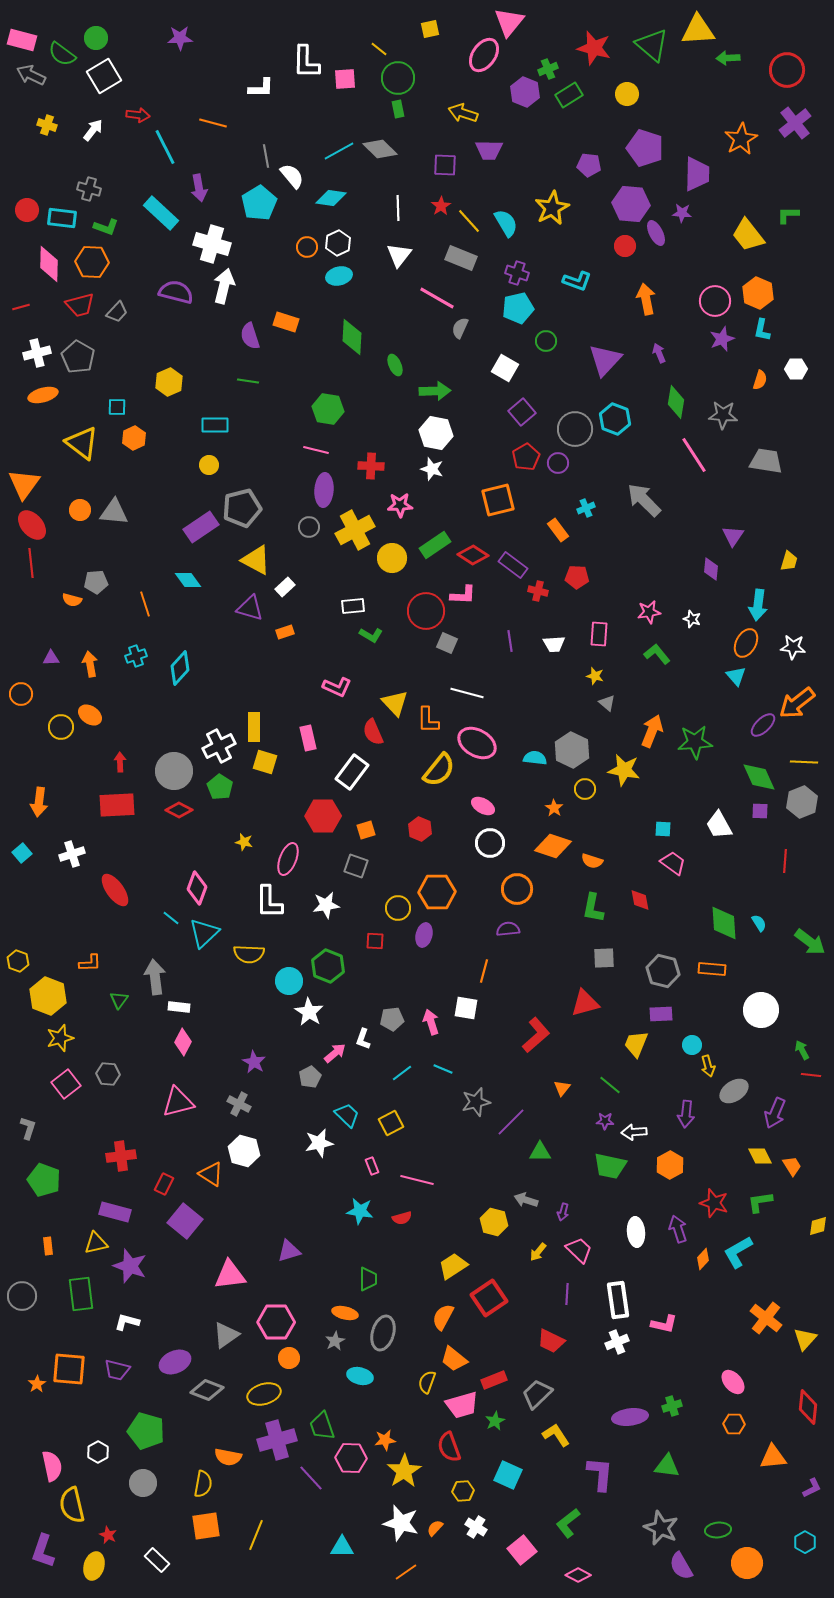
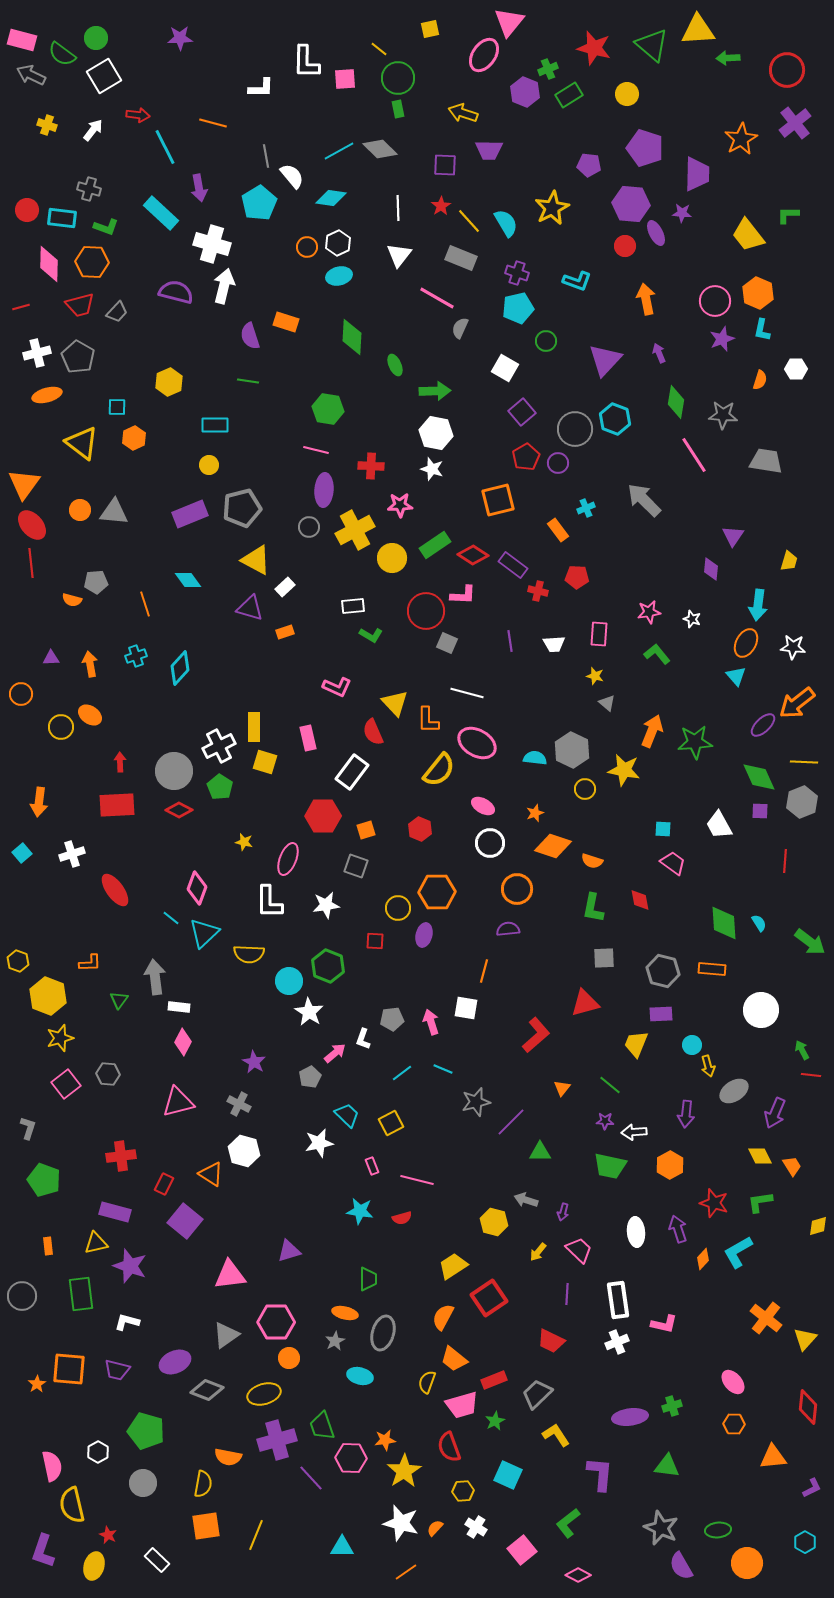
orange ellipse at (43, 395): moved 4 px right
purple rectangle at (201, 527): moved 11 px left, 13 px up; rotated 12 degrees clockwise
orange star at (554, 808): moved 19 px left, 5 px down; rotated 18 degrees clockwise
